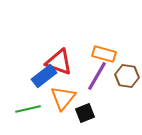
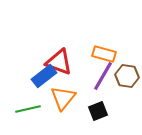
purple line: moved 6 px right
black square: moved 13 px right, 2 px up
